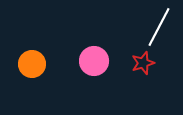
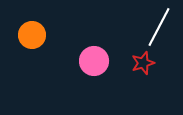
orange circle: moved 29 px up
